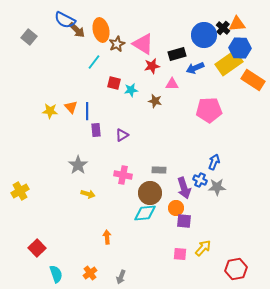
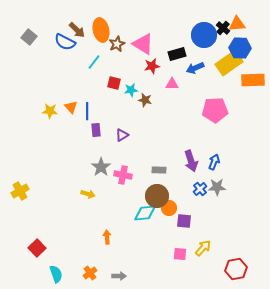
blue semicircle at (65, 20): moved 22 px down
orange rectangle at (253, 80): rotated 35 degrees counterclockwise
brown star at (155, 101): moved 10 px left, 1 px up
pink pentagon at (209, 110): moved 6 px right
gray star at (78, 165): moved 23 px right, 2 px down
blue cross at (200, 180): moved 9 px down; rotated 24 degrees clockwise
purple arrow at (184, 188): moved 7 px right, 27 px up
brown circle at (150, 193): moved 7 px right, 3 px down
orange circle at (176, 208): moved 7 px left
gray arrow at (121, 277): moved 2 px left, 1 px up; rotated 112 degrees counterclockwise
